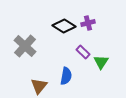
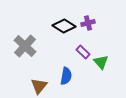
green triangle: rotated 14 degrees counterclockwise
